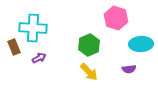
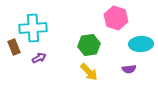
cyan cross: rotated 8 degrees counterclockwise
green hexagon: rotated 15 degrees clockwise
